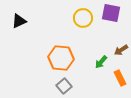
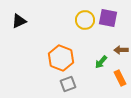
purple square: moved 3 px left, 5 px down
yellow circle: moved 2 px right, 2 px down
brown arrow: rotated 32 degrees clockwise
orange hexagon: rotated 15 degrees clockwise
gray square: moved 4 px right, 2 px up; rotated 21 degrees clockwise
